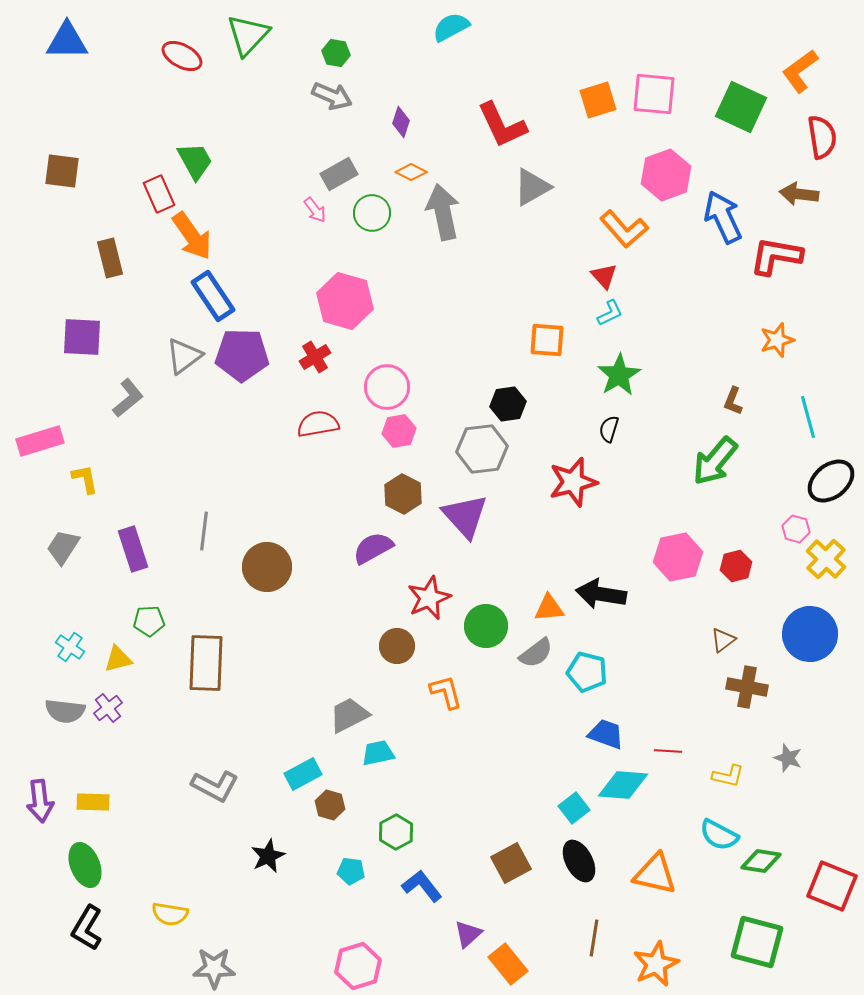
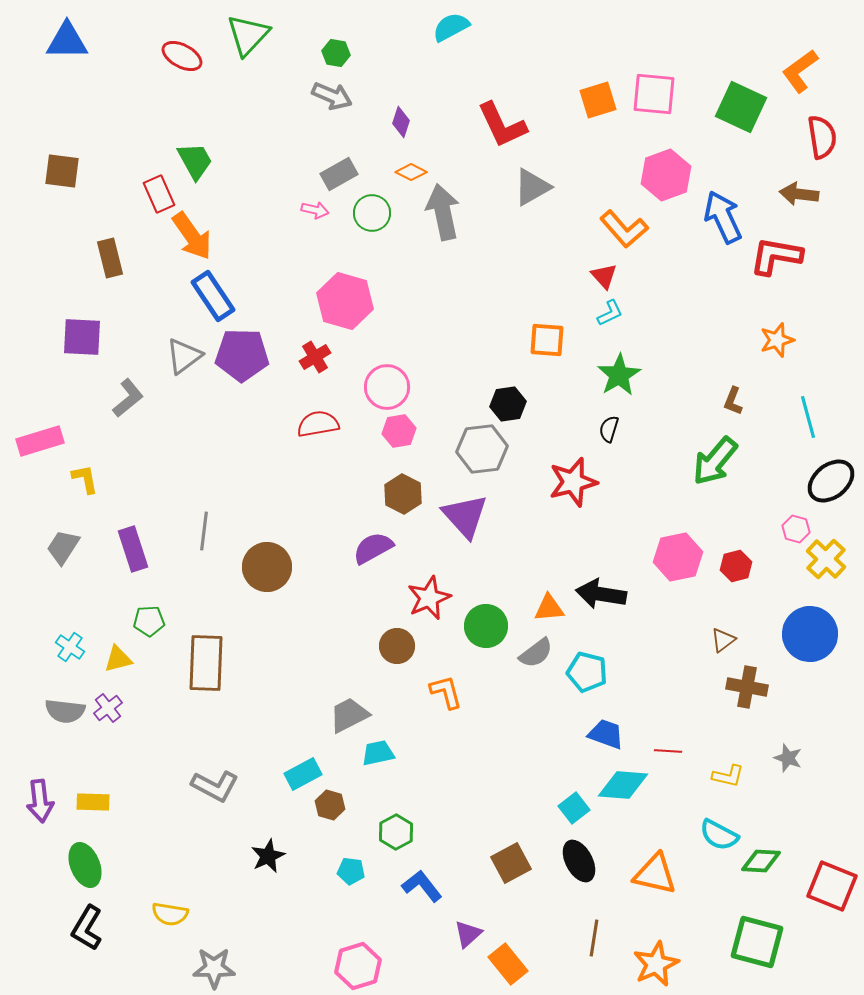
pink arrow at (315, 210): rotated 40 degrees counterclockwise
green diamond at (761, 861): rotated 6 degrees counterclockwise
